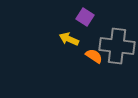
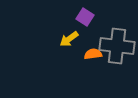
yellow arrow: rotated 60 degrees counterclockwise
orange semicircle: moved 1 px left, 2 px up; rotated 42 degrees counterclockwise
